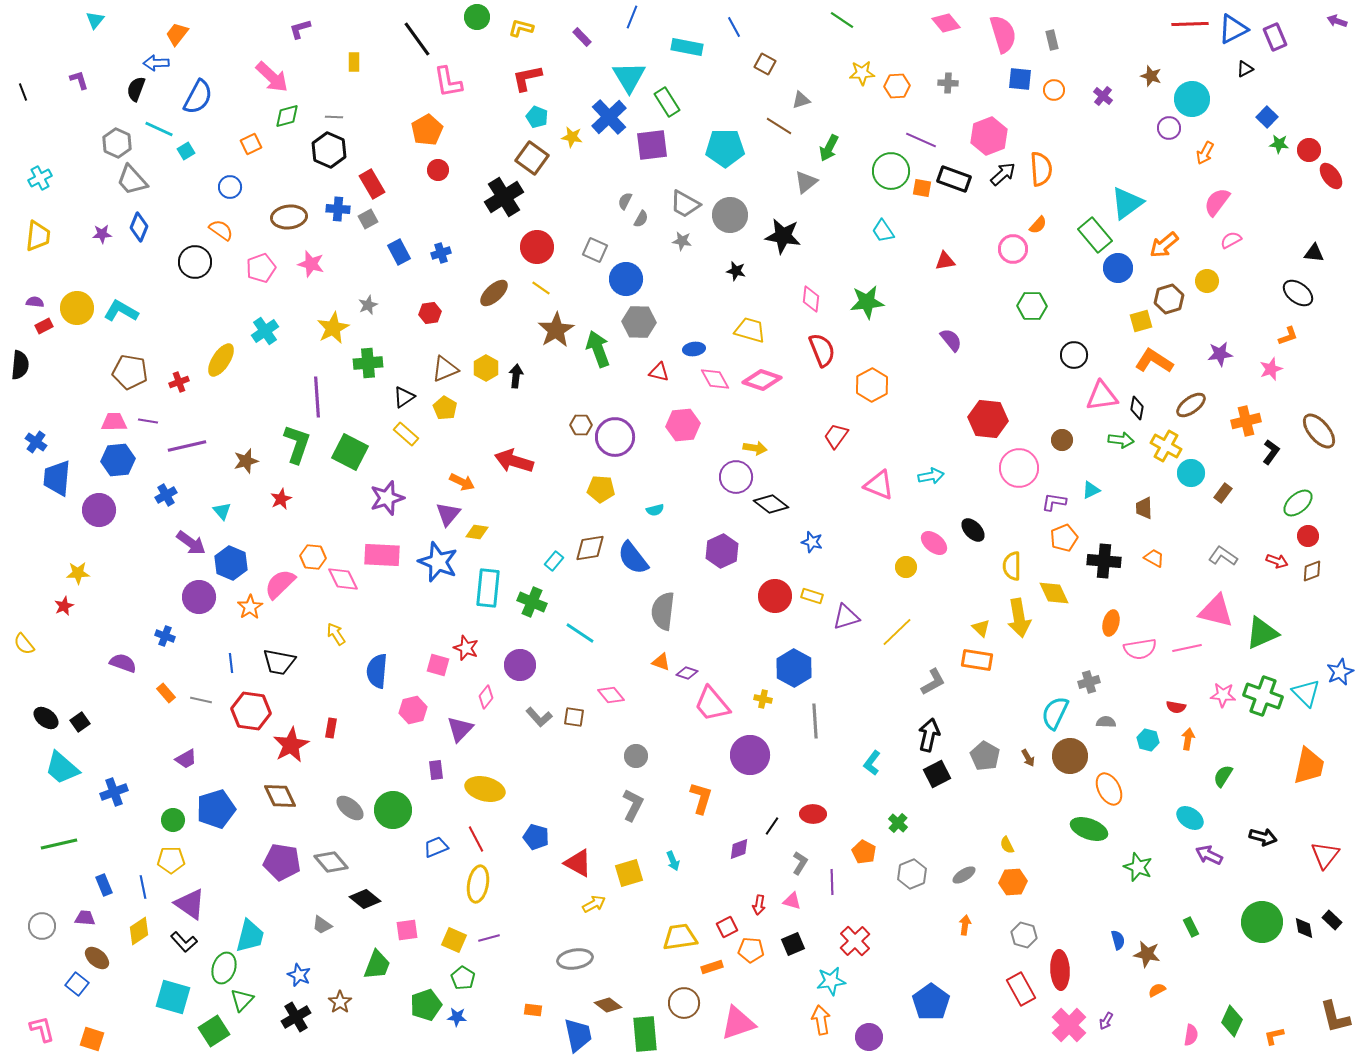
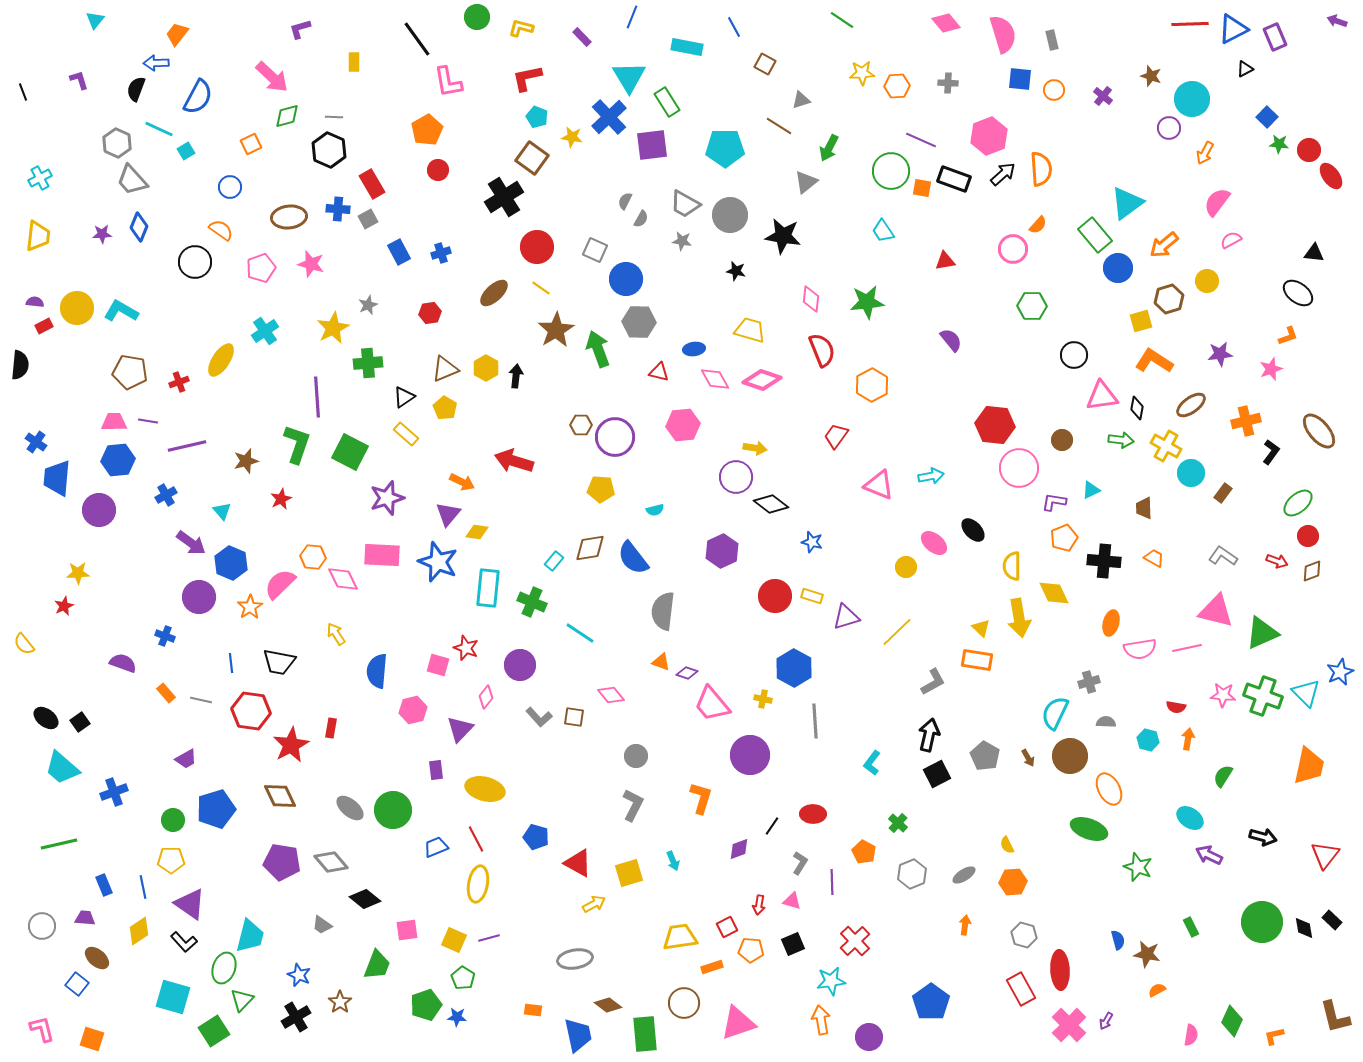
red hexagon at (988, 419): moved 7 px right, 6 px down
